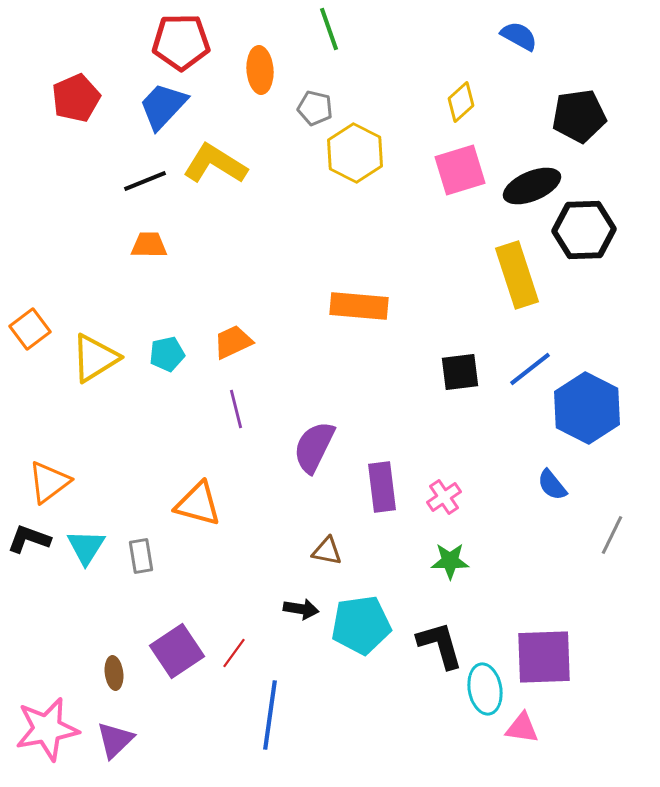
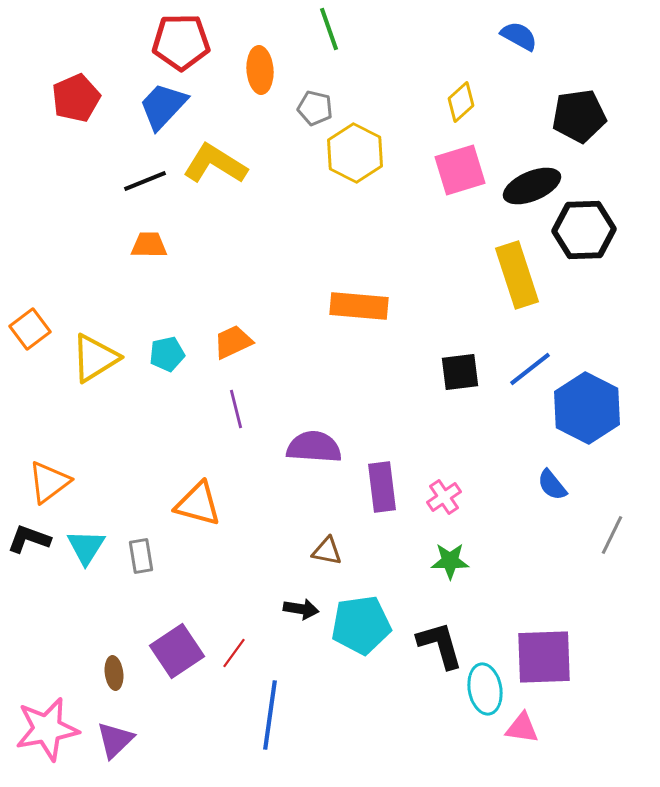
purple semicircle at (314, 447): rotated 68 degrees clockwise
